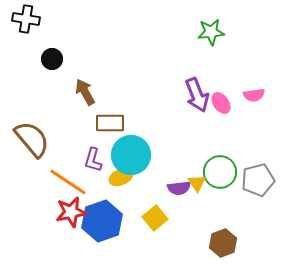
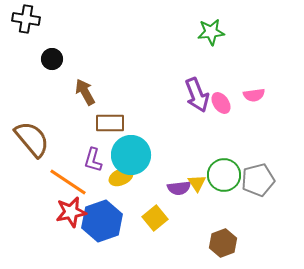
green circle: moved 4 px right, 3 px down
